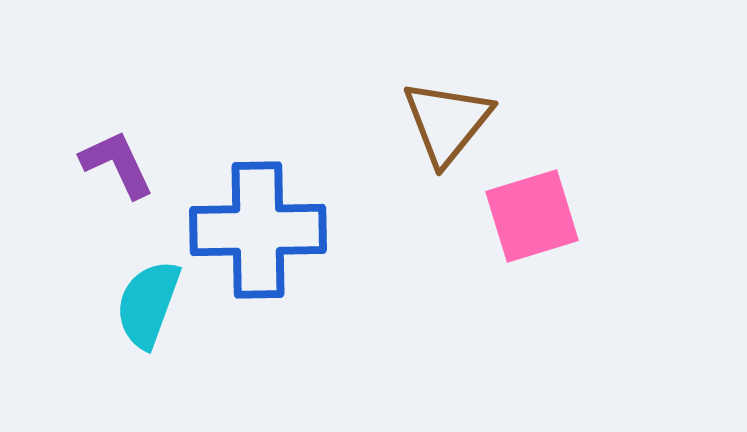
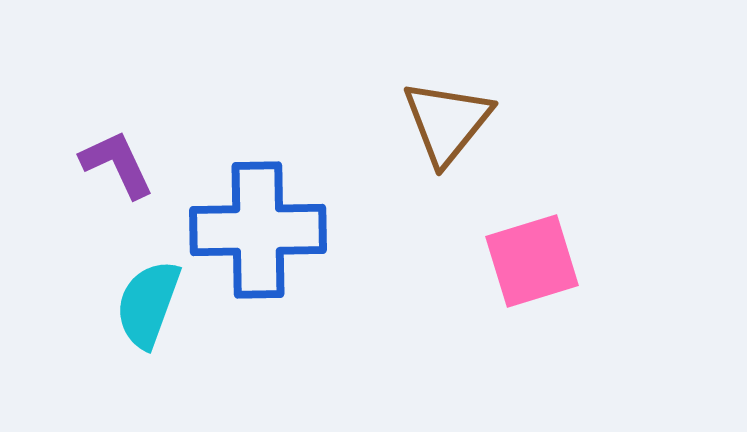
pink square: moved 45 px down
